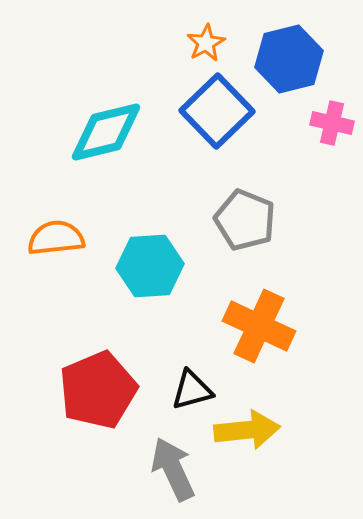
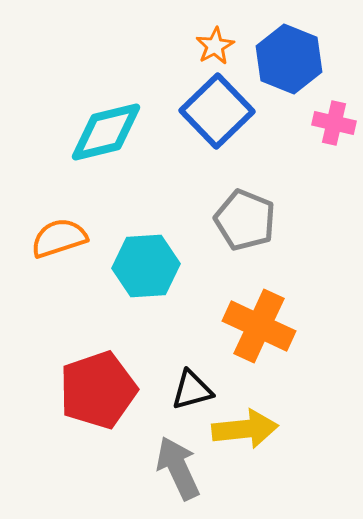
orange star: moved 9 px right, 3 px down
blue hexagon: rotated 24 degrees counterclockwise
pink cross: moved 2 px right
orange semicircle: moved 3 px right; rotated 12 degrees counterclockwise
cyan hexagon: moved 4 px left
red pentagon: rotated 4 degrees clockwise
yellow arrow: moved 2 px left, 1 px up
gray arrow: moved 5 px right, 1 px up
